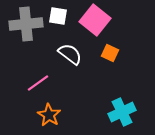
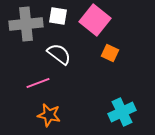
white semicircle: moved 11 px left
pink line: rotated 15 degrees clockwise
orange star: rotated 20 degrees counterclockwise
